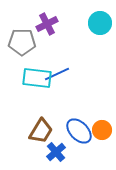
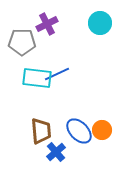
brown trapezoid: rotated 36 degrees counterclockwise
